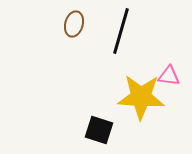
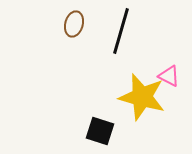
pink triangle: rotated 20 degrees clockwise
yellow star: moved 1 px right; rotated 12 degrees clockwise
black square: moved 1 px right, 1 px down
